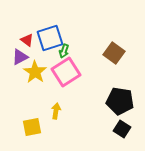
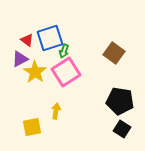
purple triangle: moved 2 px down
